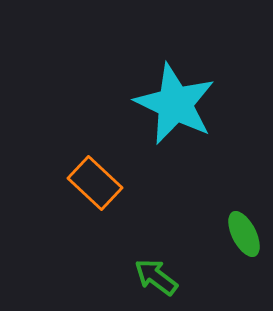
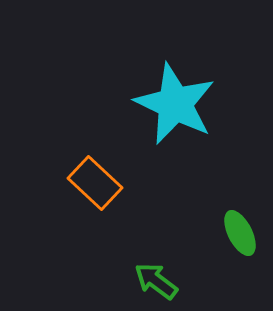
green ellipse: moved 4 px left, 1 px up
green arrow: moved 4 px down
